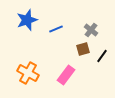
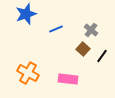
blue star: moved 1 px left, 6 px up
brown square: rotated 32 degrees counterclockwise
pink rectangle: moved 2 px right, 4 px down; rotated 60 degrees clockwise
